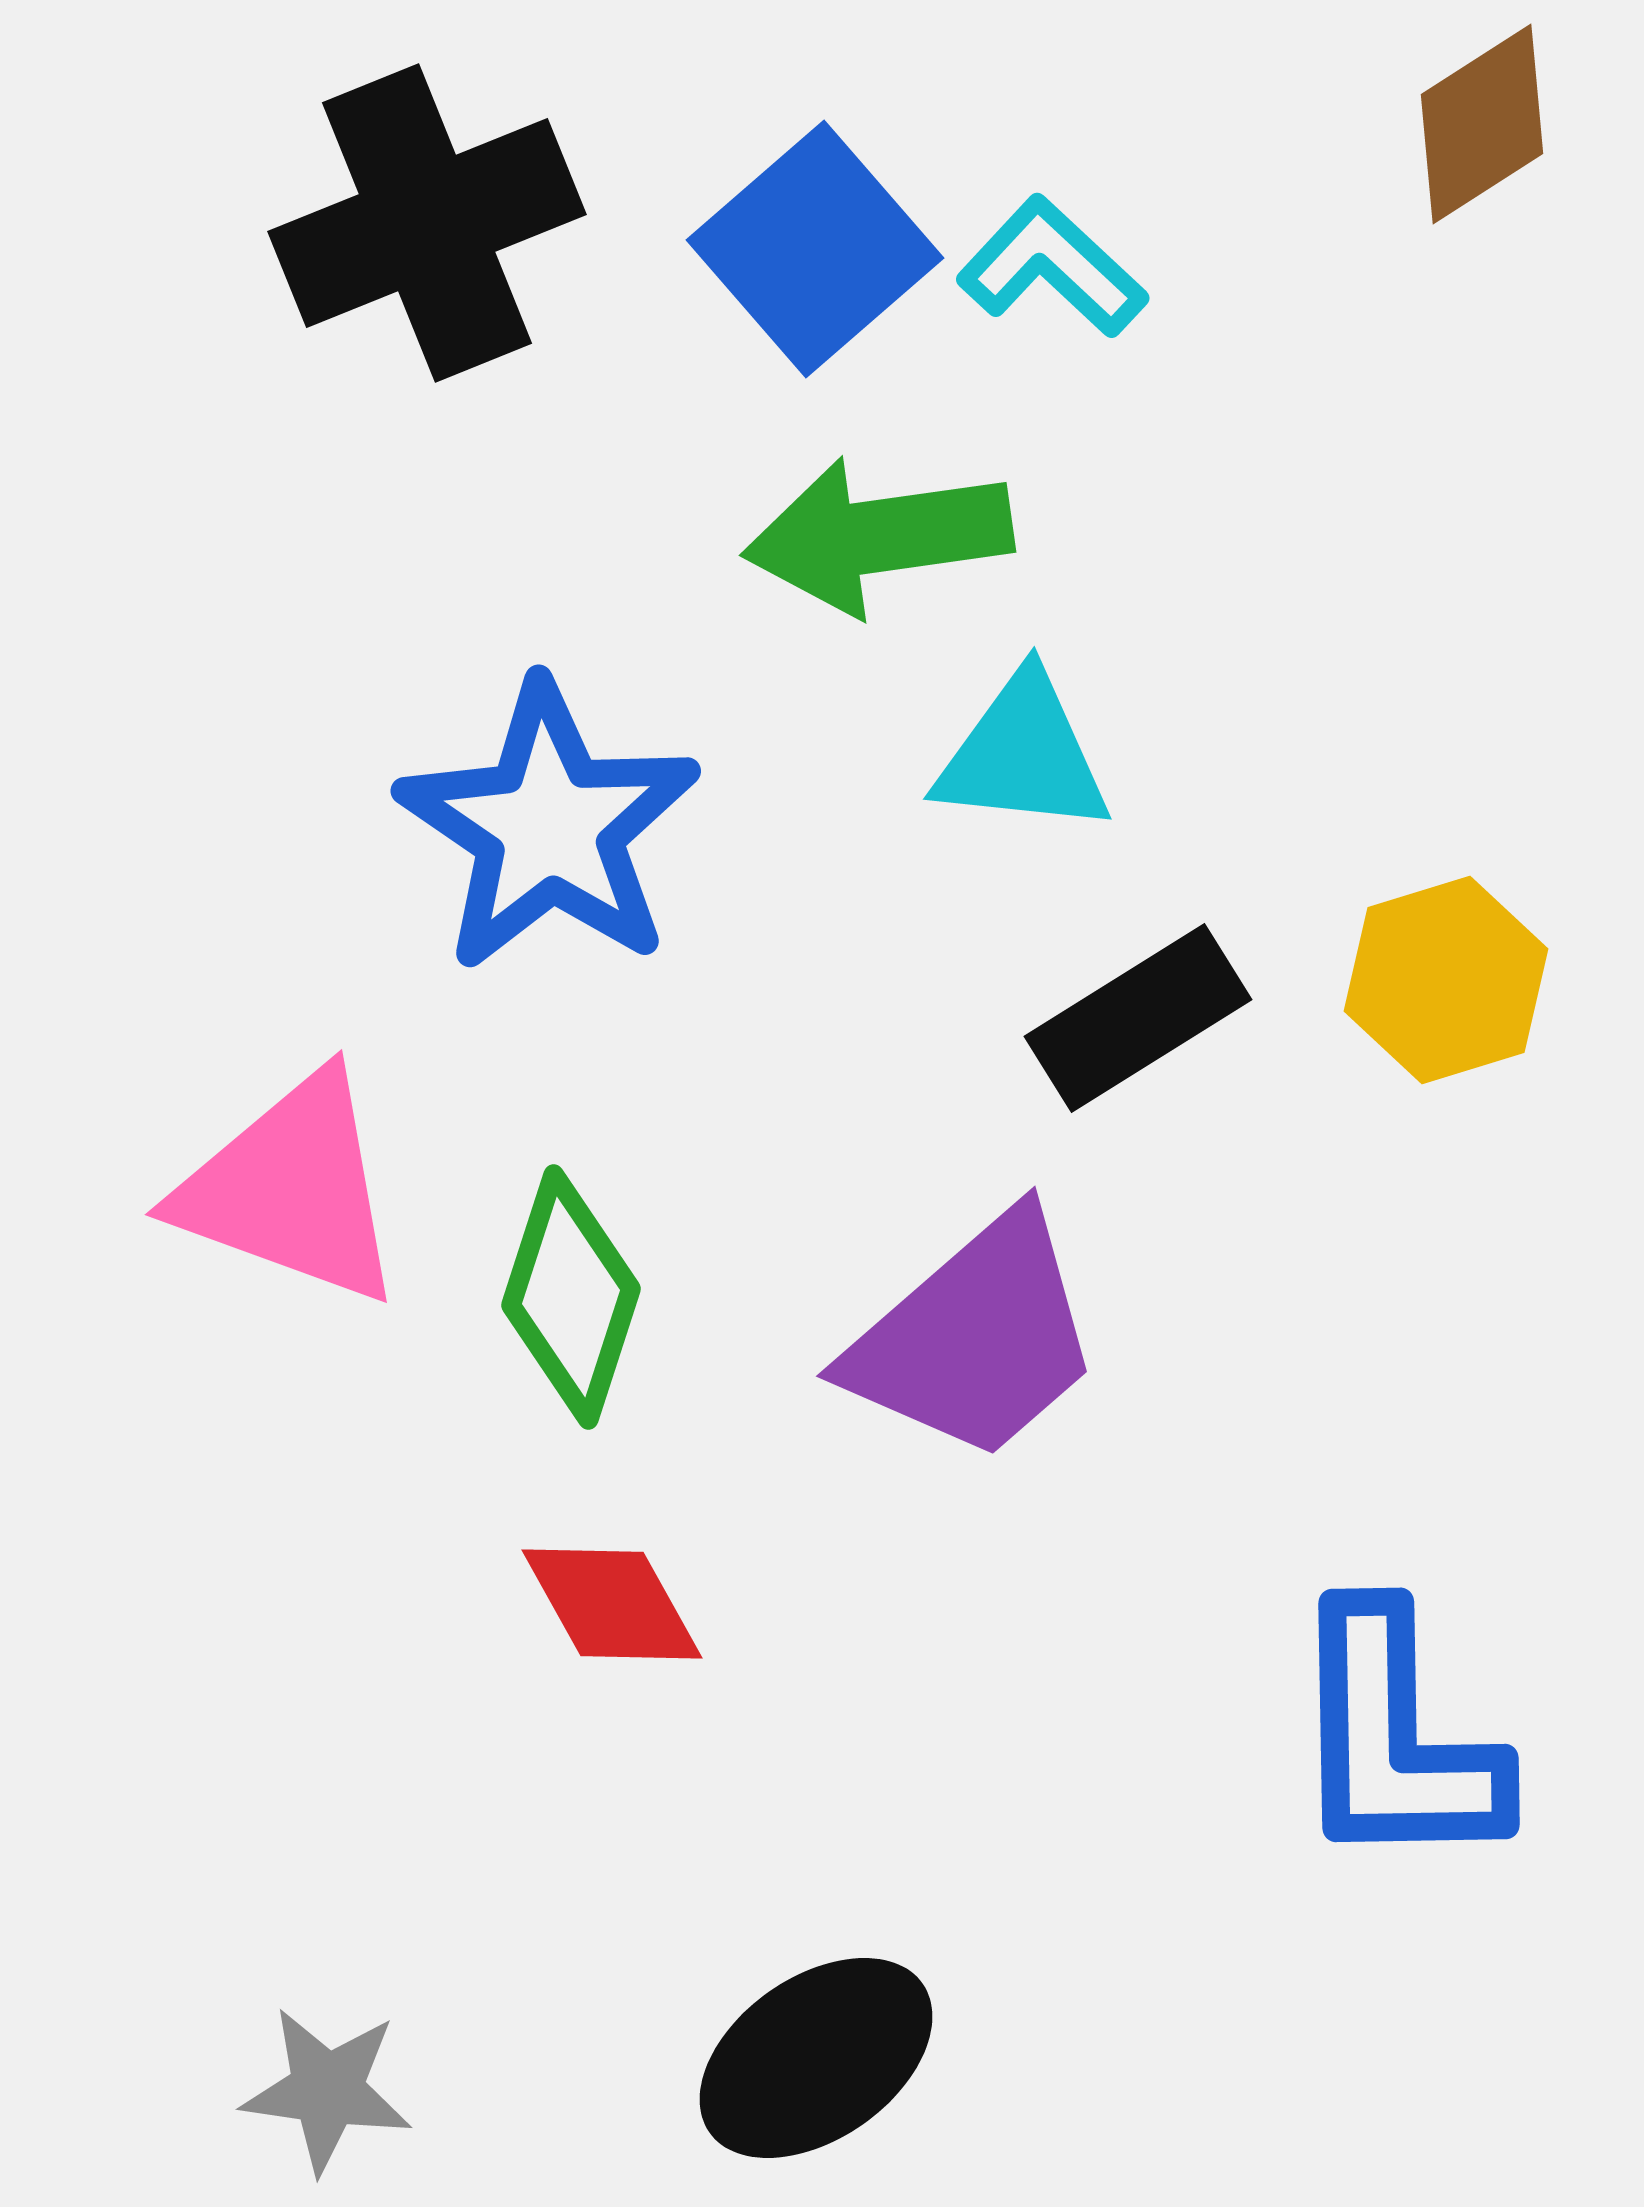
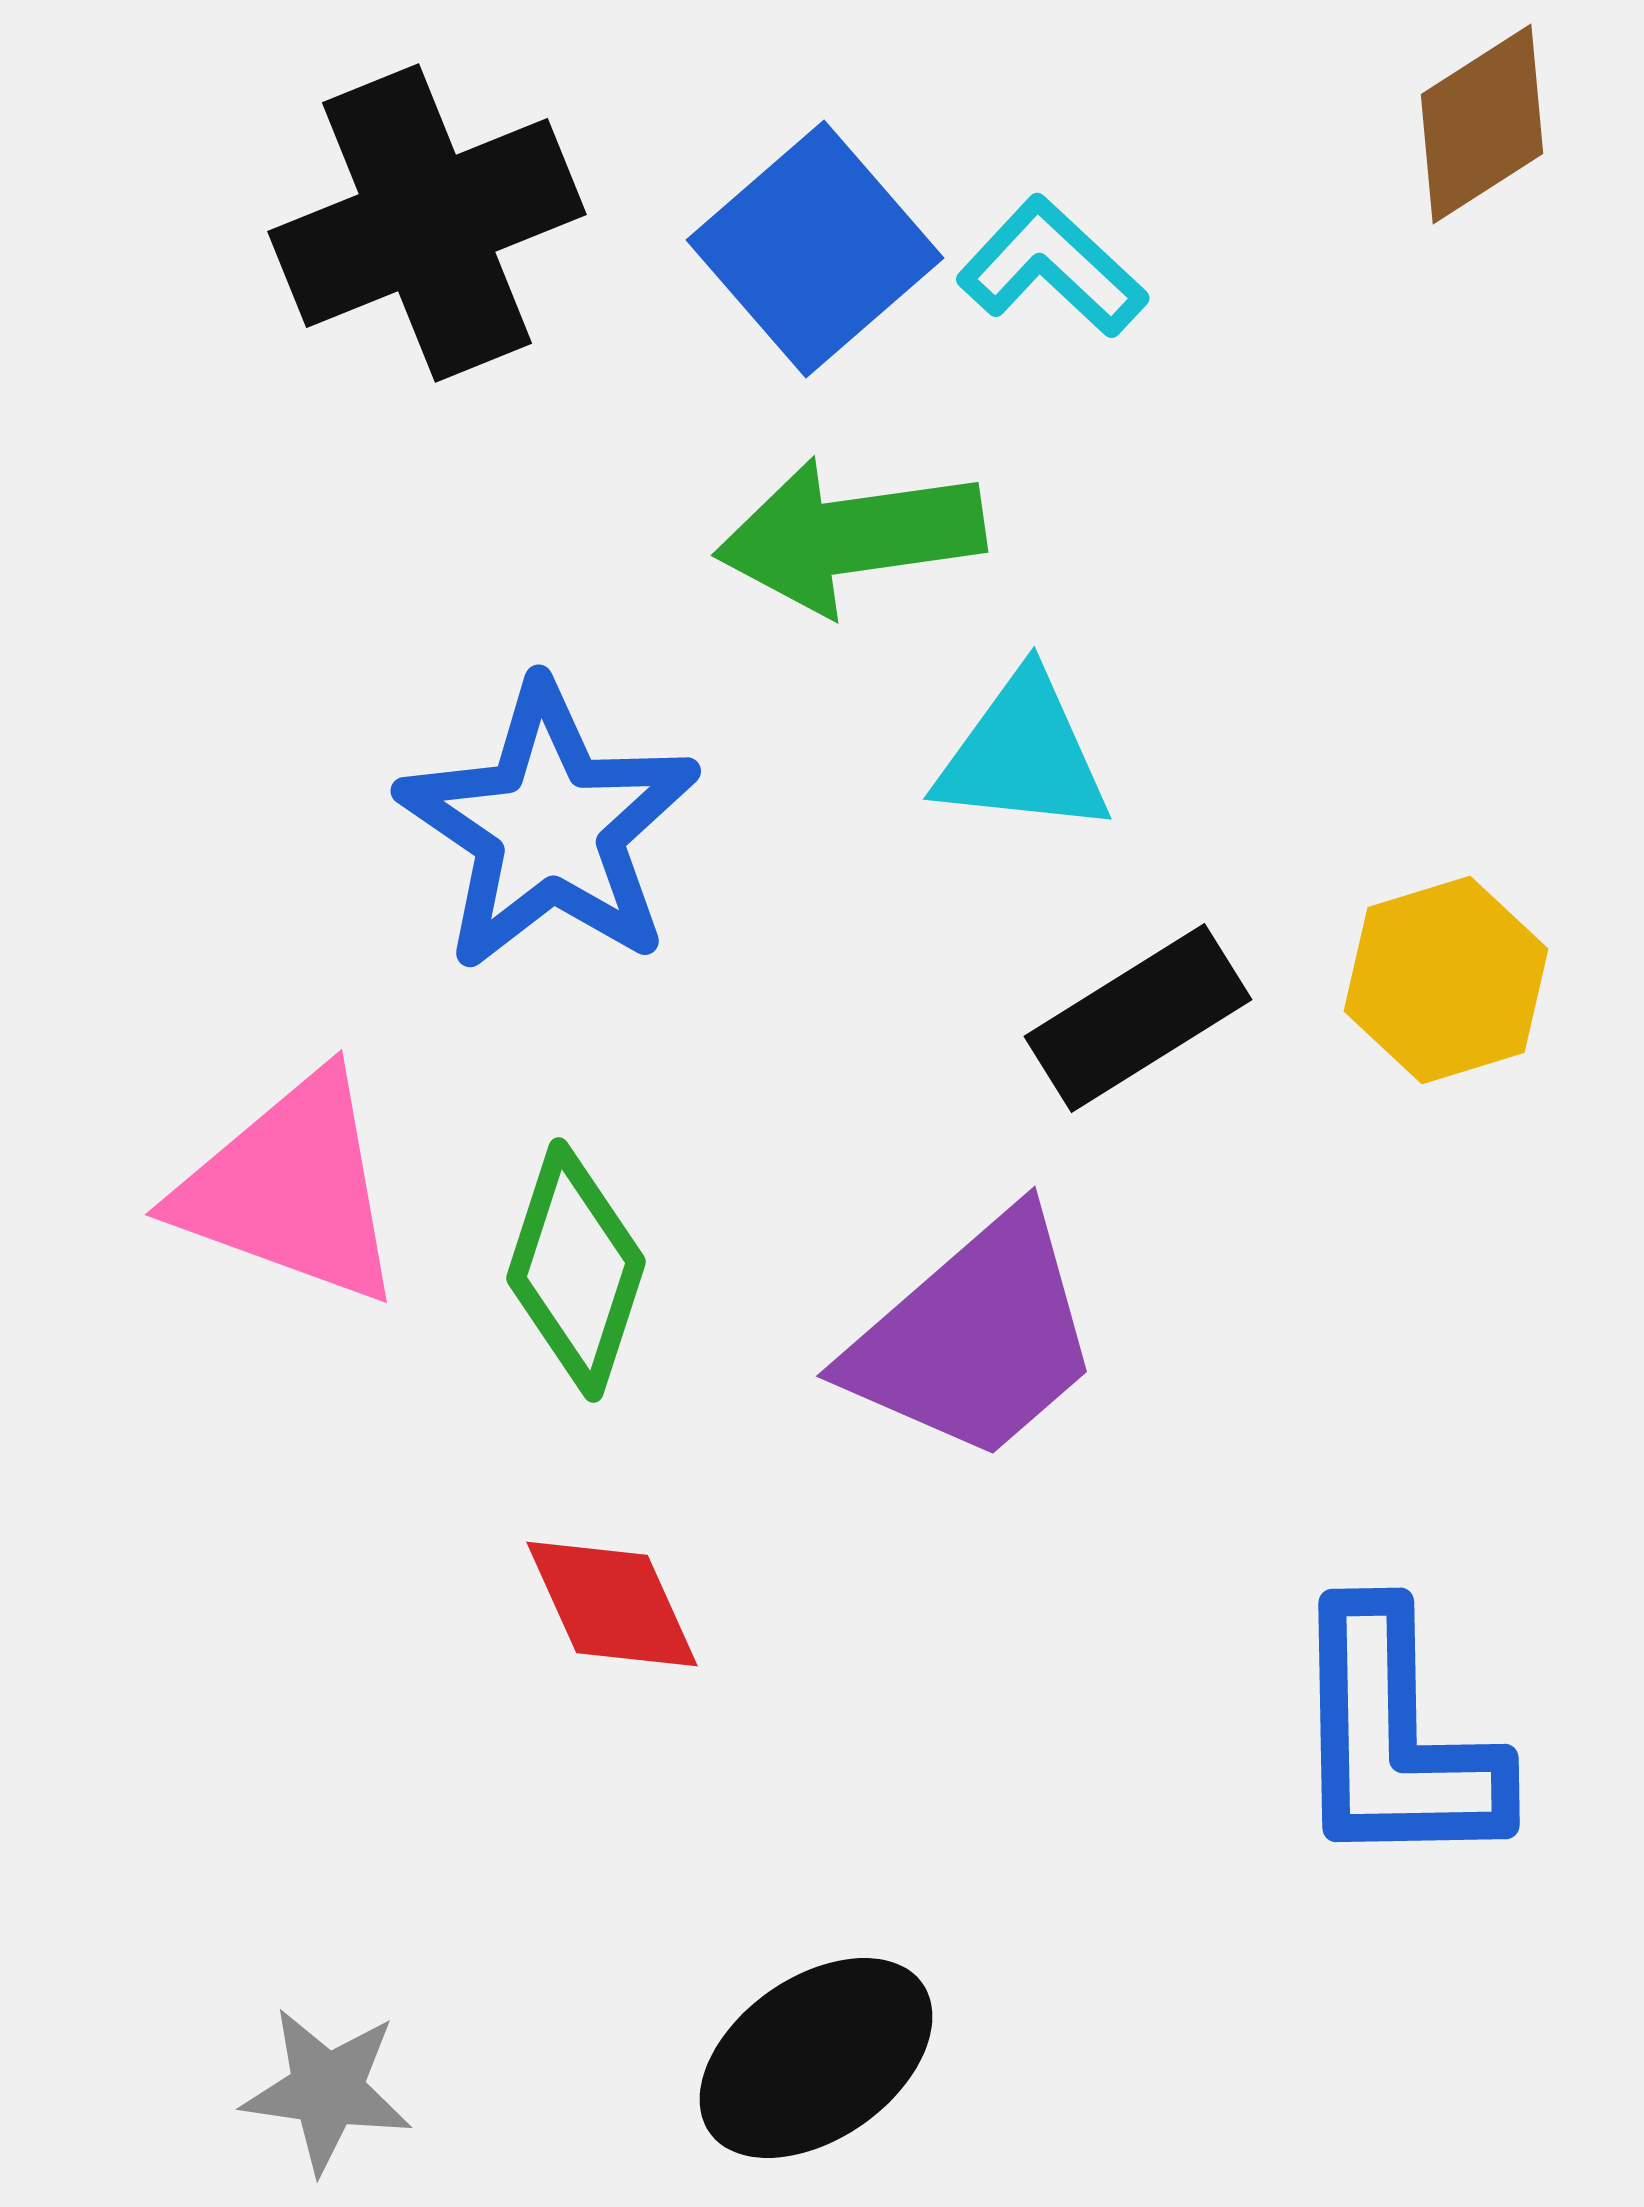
green arrow: moved 28 px left
green diamond: moved 5 px right, 27 px up
red diamond: rotated 5 degrees clockwise
